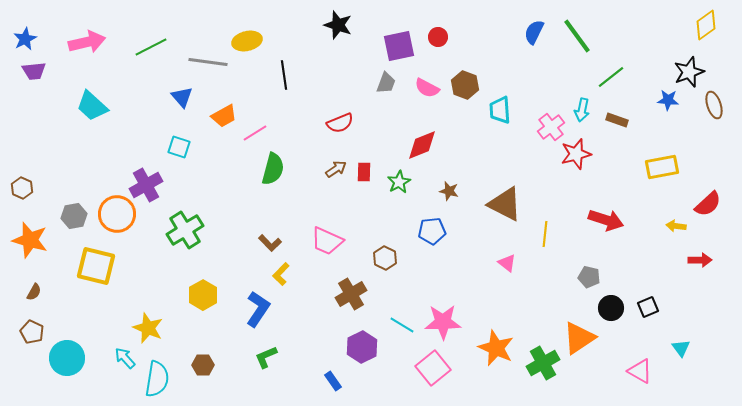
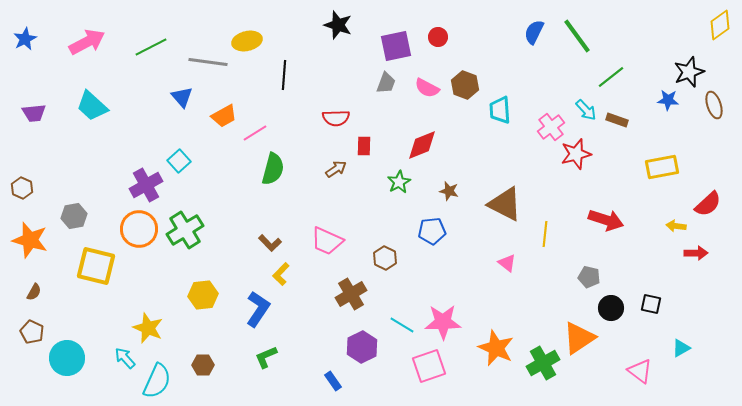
yellow diamond at (706, 25): moved 14 px right
pink arrow at (87, 42): rotated 15 degrees counterclockwise
purple square at (399, 46): moved 3 px left
purple trapezoid at (34, 71): moved 42 px down
black line at (284, 75): rotated 12 degrees clockwise
cyan arrow at (582, 110): moved 4 px right; rotated 55 degrees counterclockwise
red semicircle at (340, 123): moved 4 px left, 5 px up; rotated 20 degrees clockwise
cyan square at (179, 147): moved 14 px down; rotated 30 degrees clockwise
red rectangle at (364, 172): moved 26 px up
orange circle at (117, 214): moved 22 px right, 15 px down
red arrow at (700, 260): moved 4 px left, 7 px up
yellow hexagon at (203, 295): rotated 24 degrees clockwise
black square at (648, 307): moved 3 px right, 3 px up; rotated 35 degrees clockwise
cyan triangle at (681, 348): rotated 36 degrees clockwise
pink square at (433, 368): moved 4 px left, 2 px up; rotated 20 degrees clockwise
pink triangle at (640, 371): rotated 8 degrees clockwise
cyan semicircle at (157, 379): moved 2 px down; rotated 15 degrees clockwise
